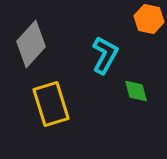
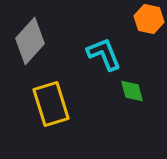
gray diamond: moved 1 px left, 3 px up
cyan L-shape: moved 1 px left, 1 px up; rotated 51 degrees counterclockwise
green diamond: moved 4 px left
